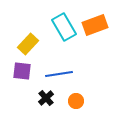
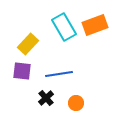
orange circle: moved 2 px down
